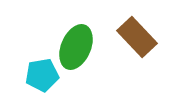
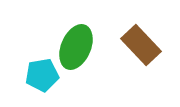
brown rectangle: moved 4 px right, 8 px down
